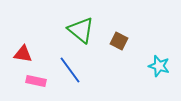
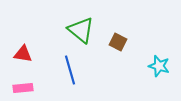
brown square: moved 1 px left, 1 px down
blue line: rotated 20 degrees clockwise
pink rectangle: moved 13 px left, 7 px down; rotated 18 degrees counterclockwise
